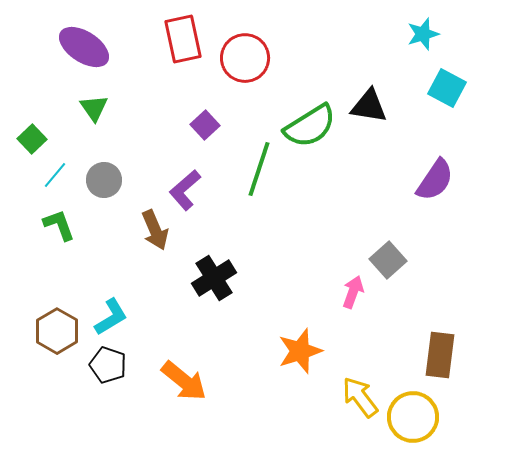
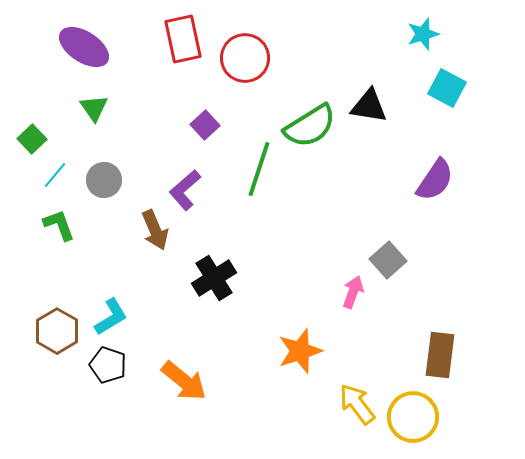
yellow arrow: moved 3 px left, 7 px down
